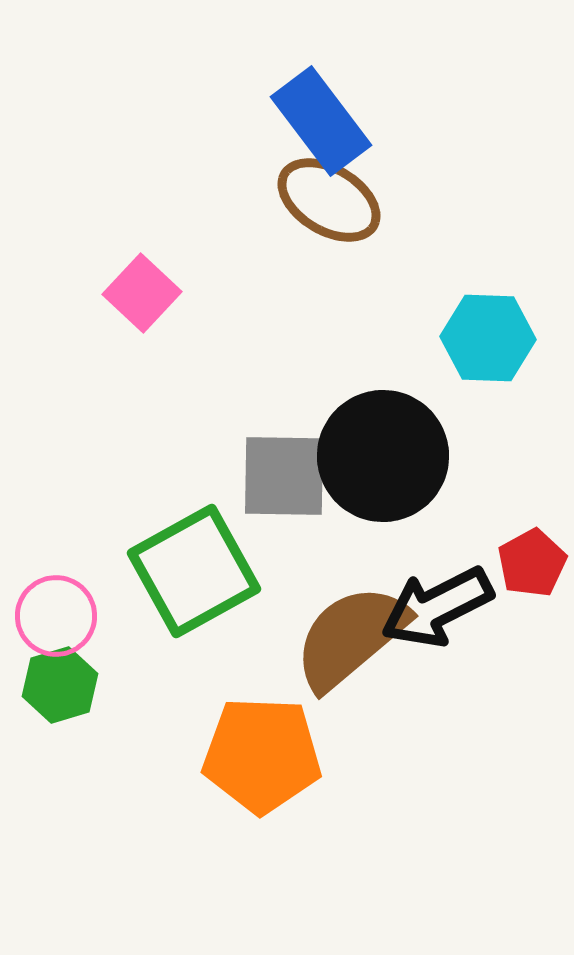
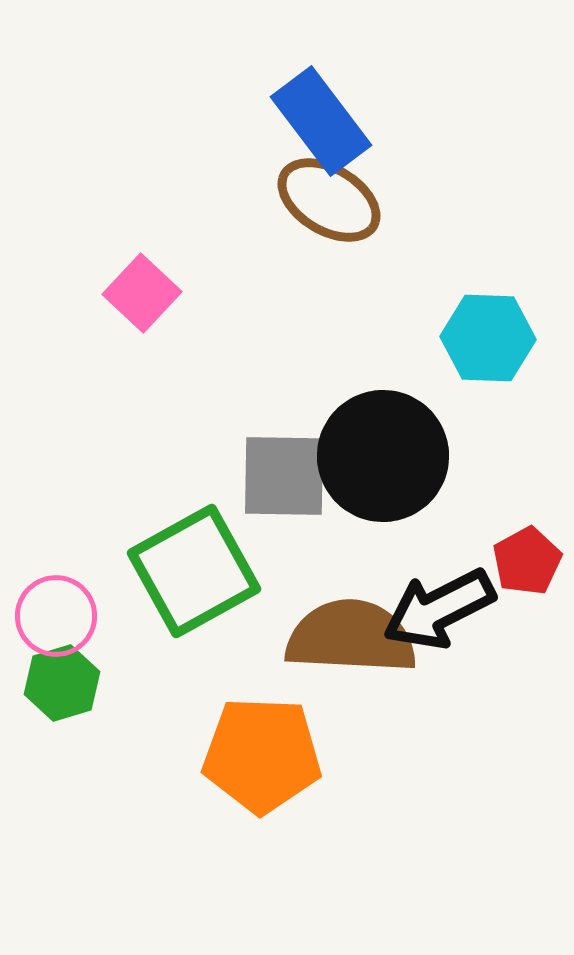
red pentagon: moved 5 px left, 2 px up
black arrow: moved 2 px right, 2 px down
brown semicircle: rotated 43 degrees clockwise
green hexagon: moved 2 px right, 2 px up
